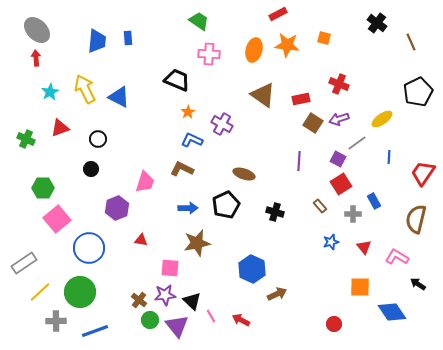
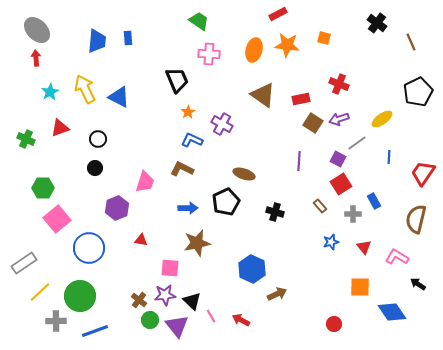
black trapezoid at (177, 80): rotated 44 degrees clockwise
black circle at (91, 169): moved 4 px right, 1 px up
black pentagon at (226, 205): moved 3 px up
green circle at (80, 292): moved 4 px down
